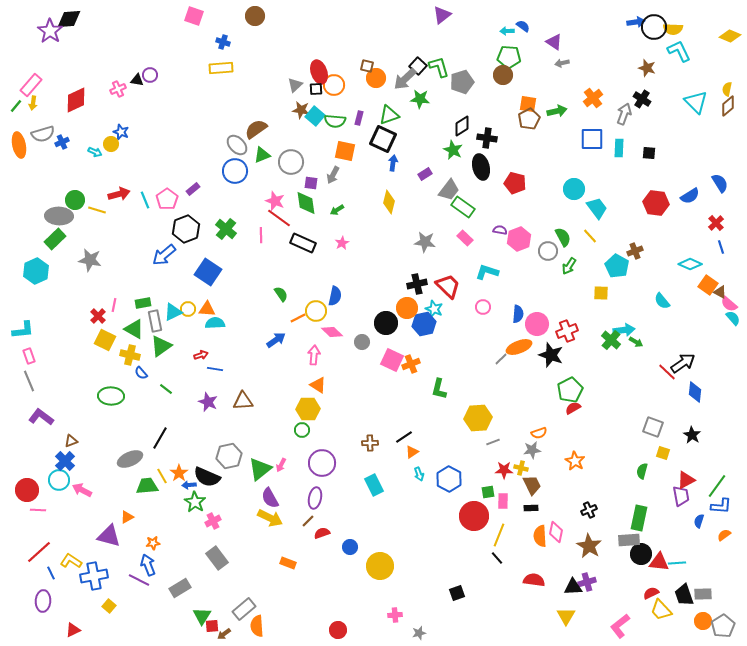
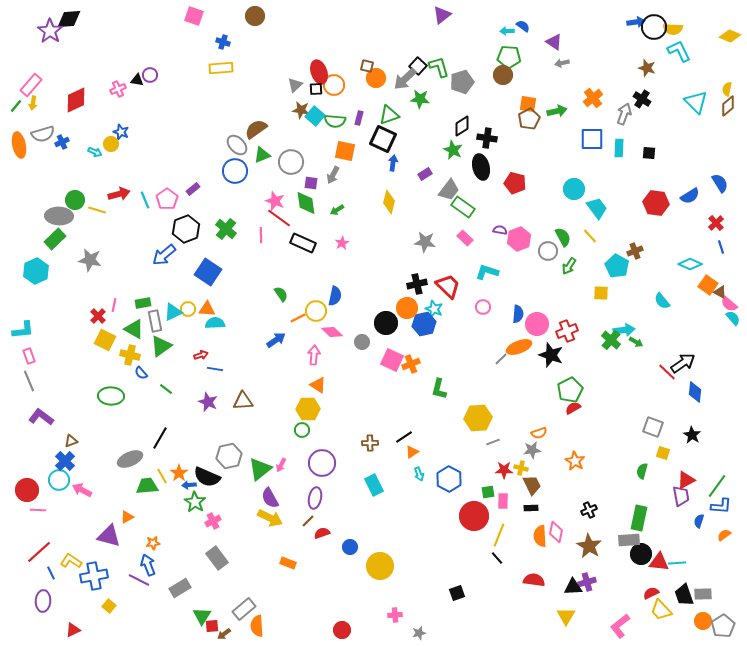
red circle at (338, 630): moved 4 px right
